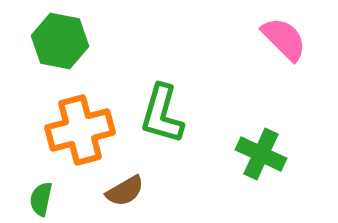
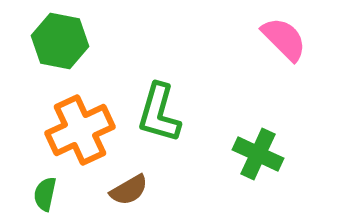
green L-shape: moved 3 px left, 1 px up
orange cross: rotated 10 degrees counterclockwise
green cross: moved 3 px left
brown semicircle: moved 4 px right, 1 px up
green semicircle: moved 4 px right, 5 px up
